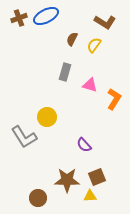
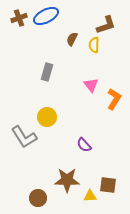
brown L-shape: moved 1 px right, 3 px down; rotated 50 degrees counterclockwise
yellow semicircle: rotated 35 degrees counterclockwise
gray rectangle: moved 18 px left
pink triangle: moved 1 px right; rotated 35 degrees clockwise
brown square: moved 11 px right, 8 px down; rotated 30 degrees clockwise
